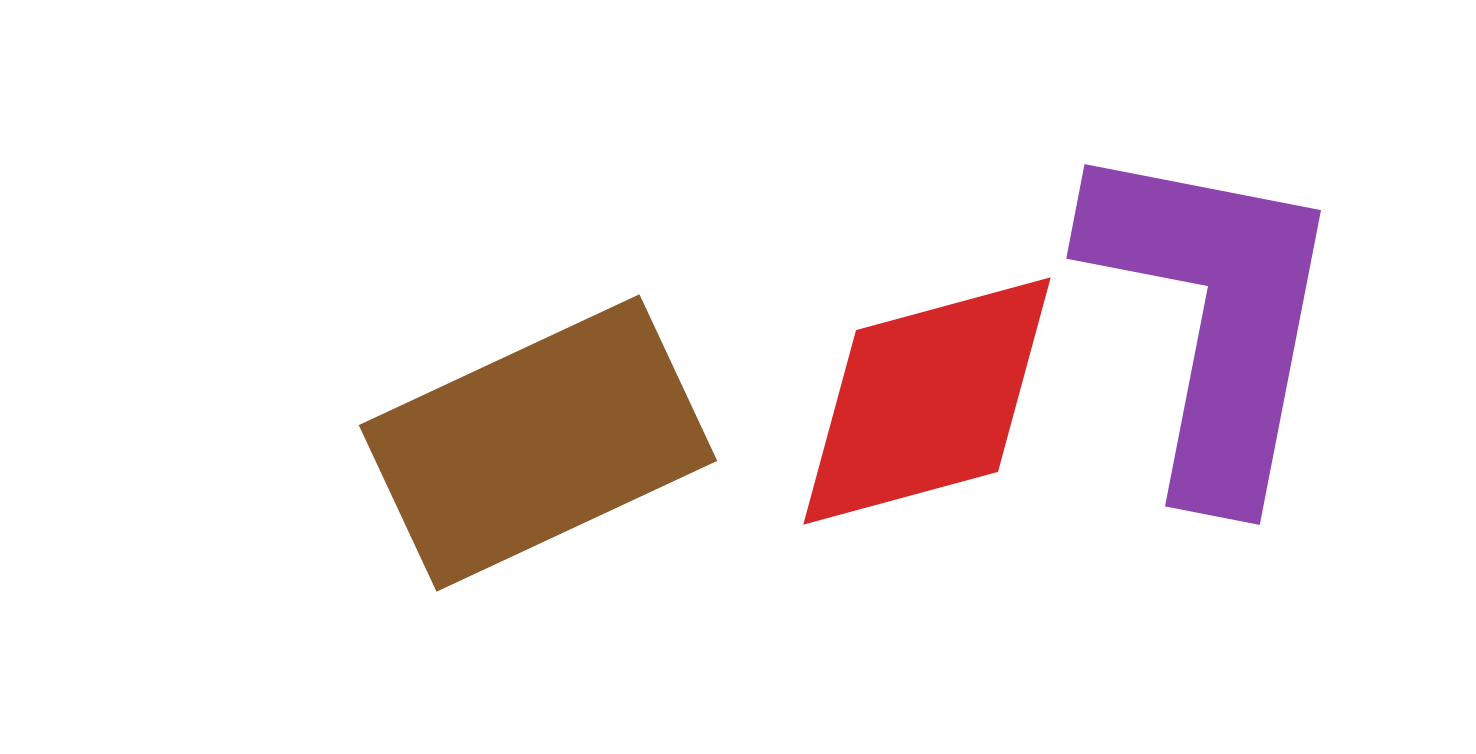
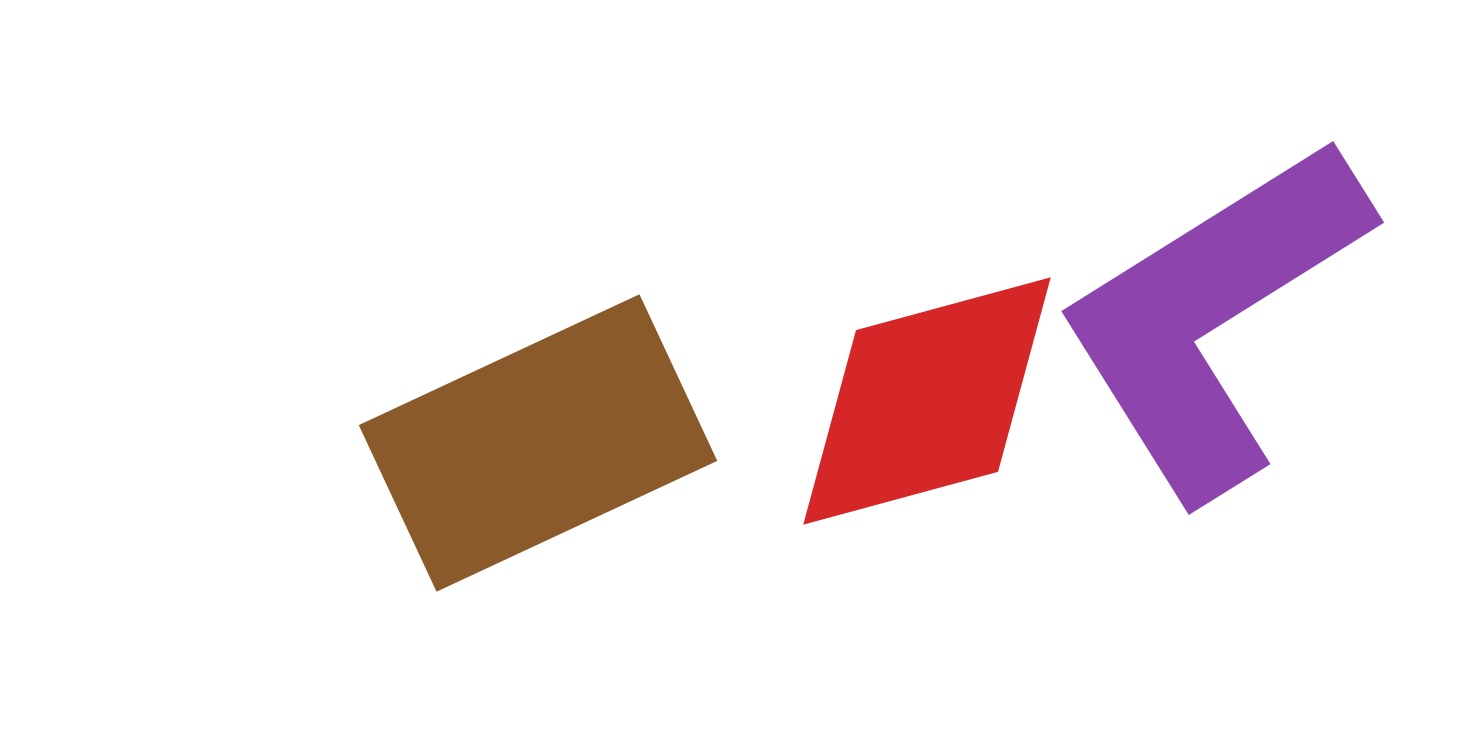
purple L-shape: rotated 133 degrees counterclockwise
